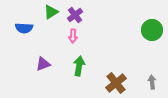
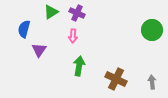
purple cross: moved 2 px right, 2 px up; rotated 28 degrees counterclockwise
blue semicircle: moved 1 px down; rotated 102 degrees clockwise
purple triangle: moved 4 px left, 14 px up; rotated 35 degrees counterclockwise
brown cross: moved 4 px up; rotated 25 degrees counterclockwise
